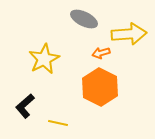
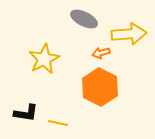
black L-shape: moved 1 px right, 7 px down; rotated 130 degrees counterclockwise
